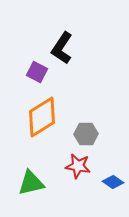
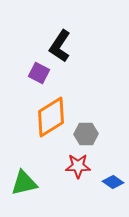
black L-shape: moved 2 px left, 2 px up
purple square: moved 2 px right, 1 px down
orange diamond: moved 9 px right
red star: rotated 10 degrees counterclockwise
green triangle: moved 7 px left
